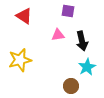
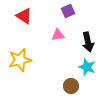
purple square: rotated 32 degrees counterclockwise
black arrow: moved 6 px right, 1 px down
cyan star: rotated 24 degrees counterclockwise
